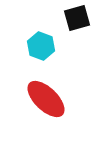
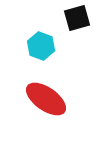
red ellipse: rotated 9 degrees counterclockwise
